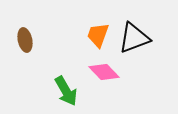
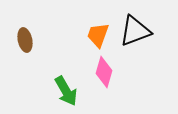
black triangle: moved 1 px right, 7 px up
pink diamond: rotated 60 degrees clockwise
